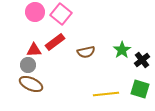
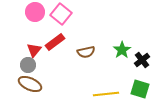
red triangle: rotated 49 degrees counterclockwise
brown ellipse: moved 1 px left
